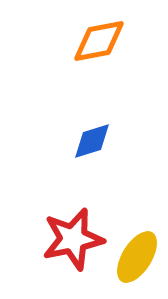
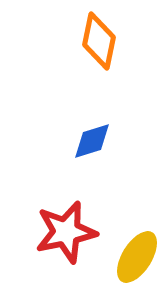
orange diamond: rotated 68 degrees counterclockwise
red star: moved 7 px left, 7 px up
